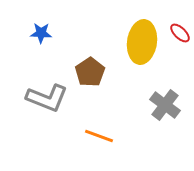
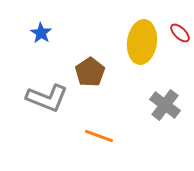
blue star: rotated 30 degrees clockwise
